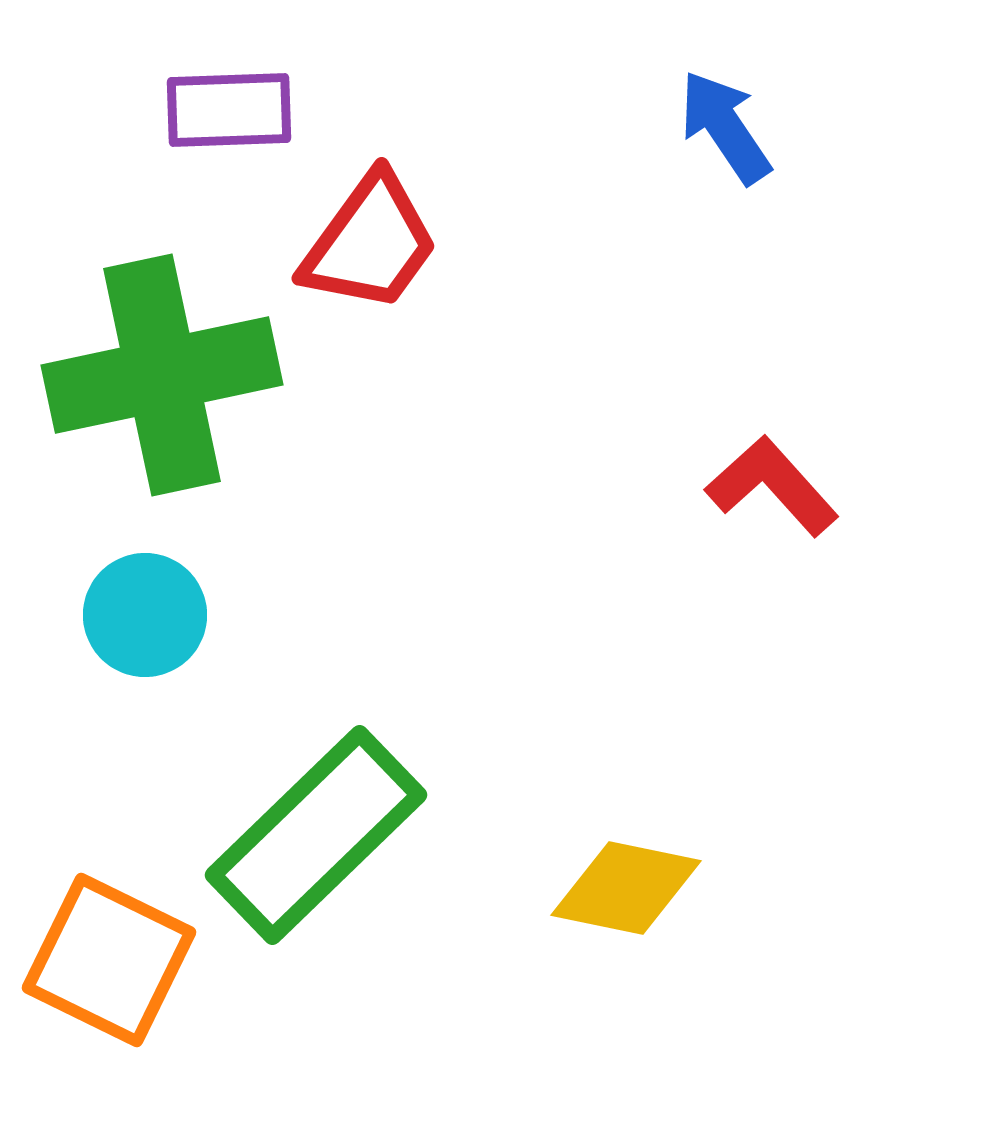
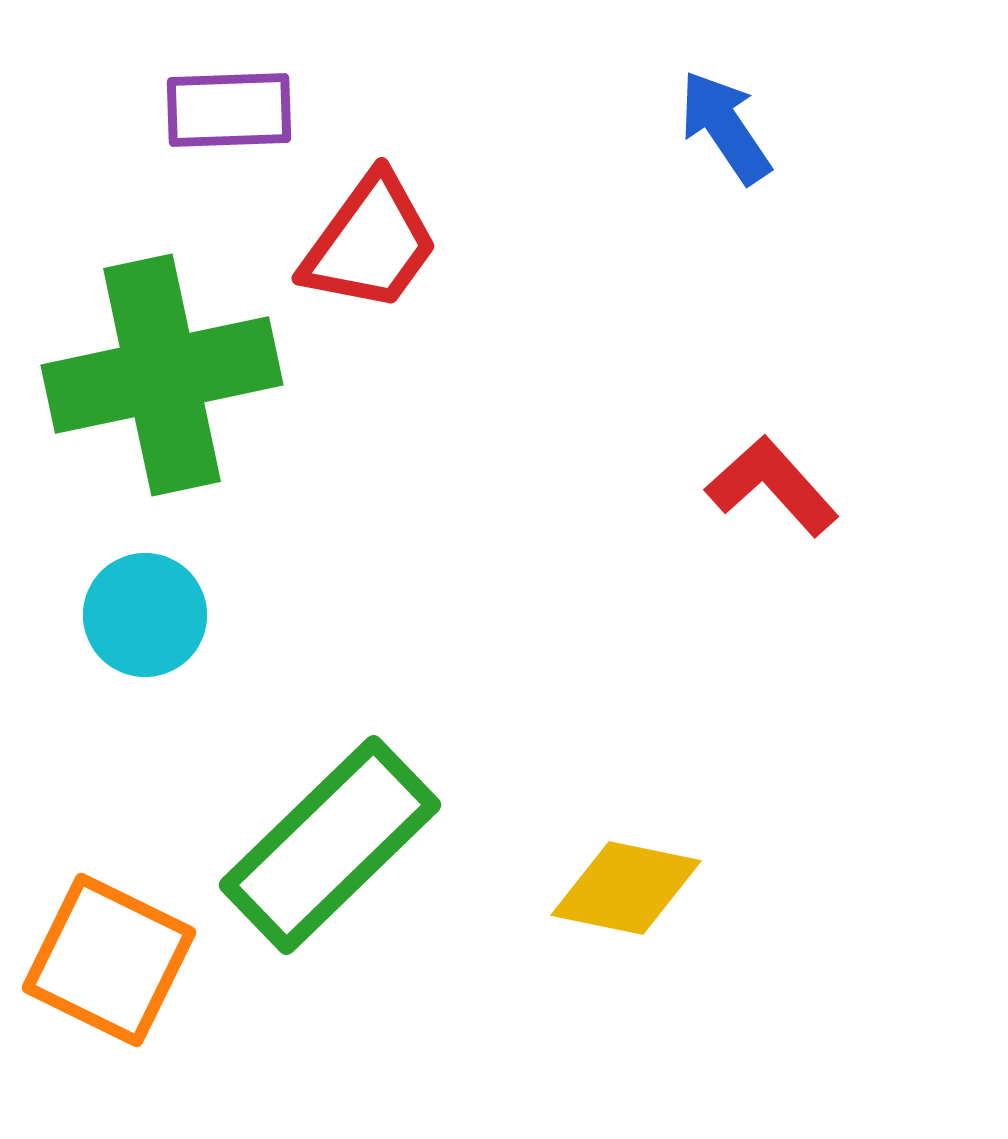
green rectangle: moved 14 px right, 10 px down
